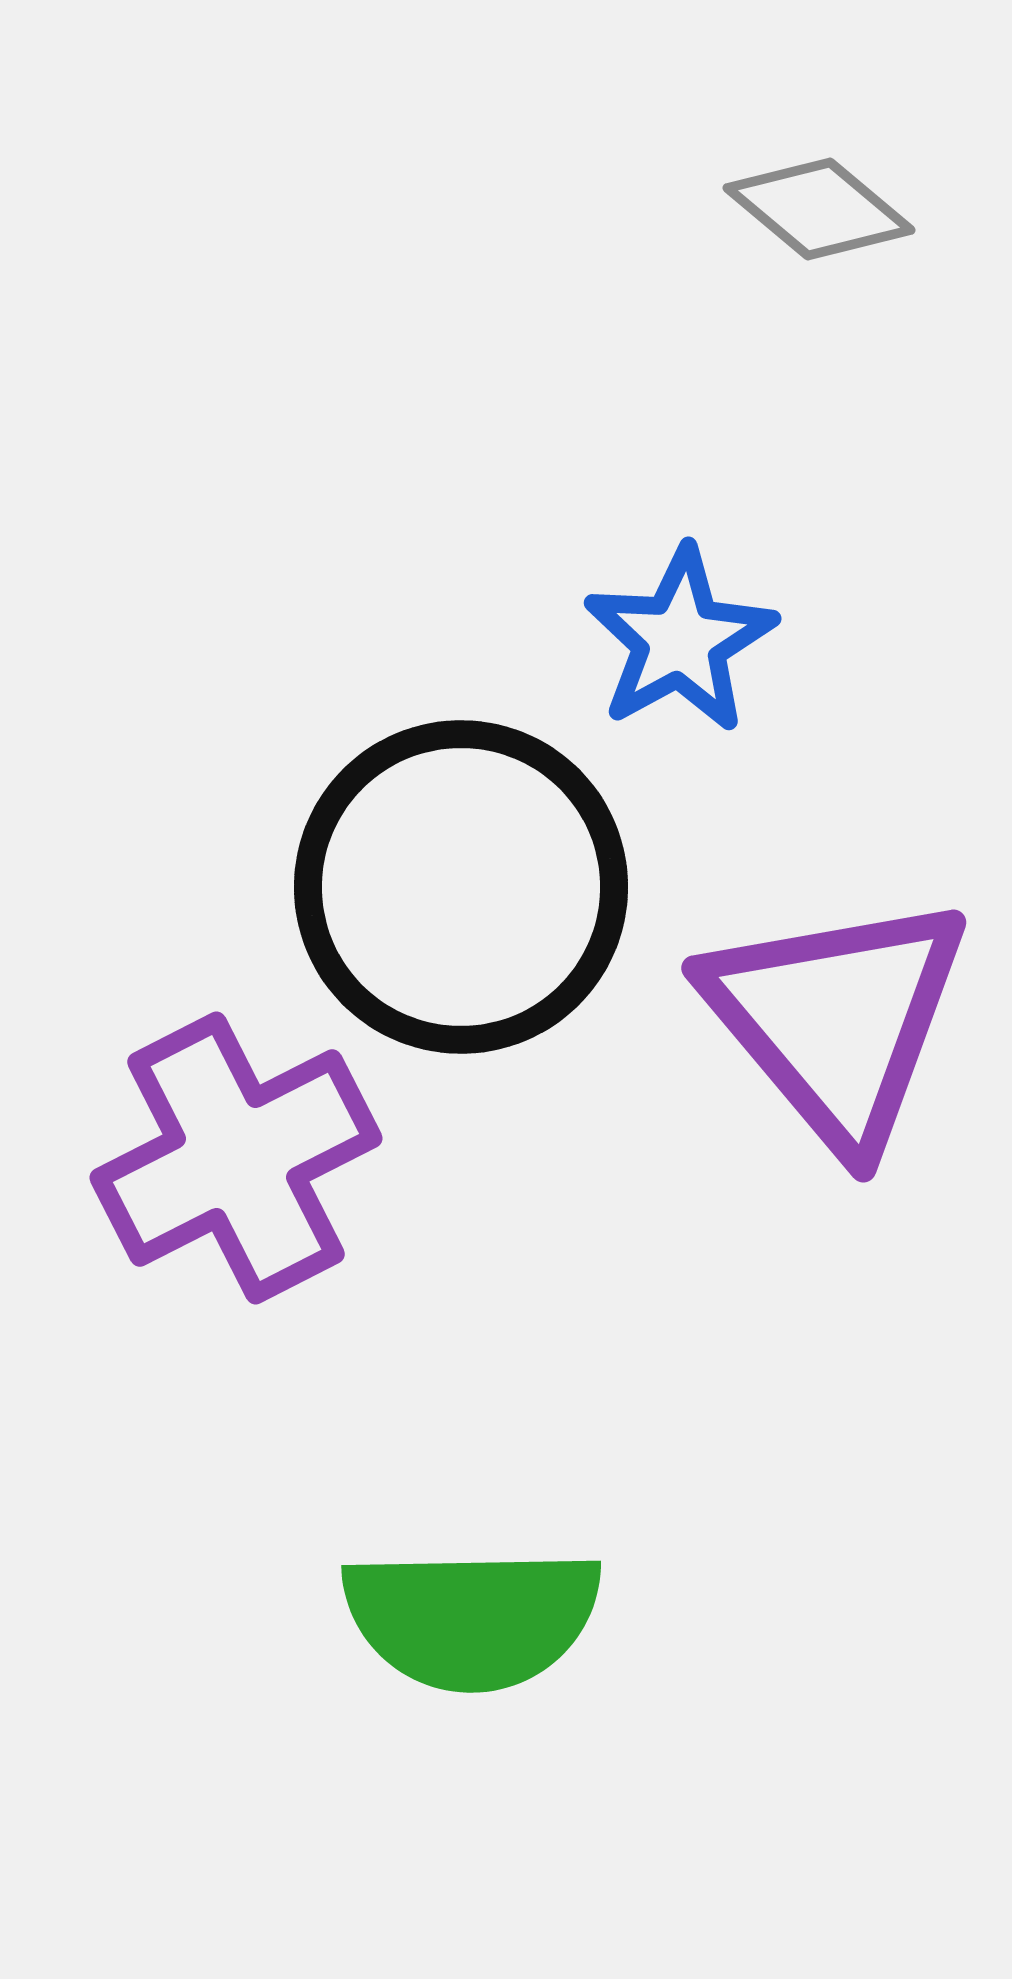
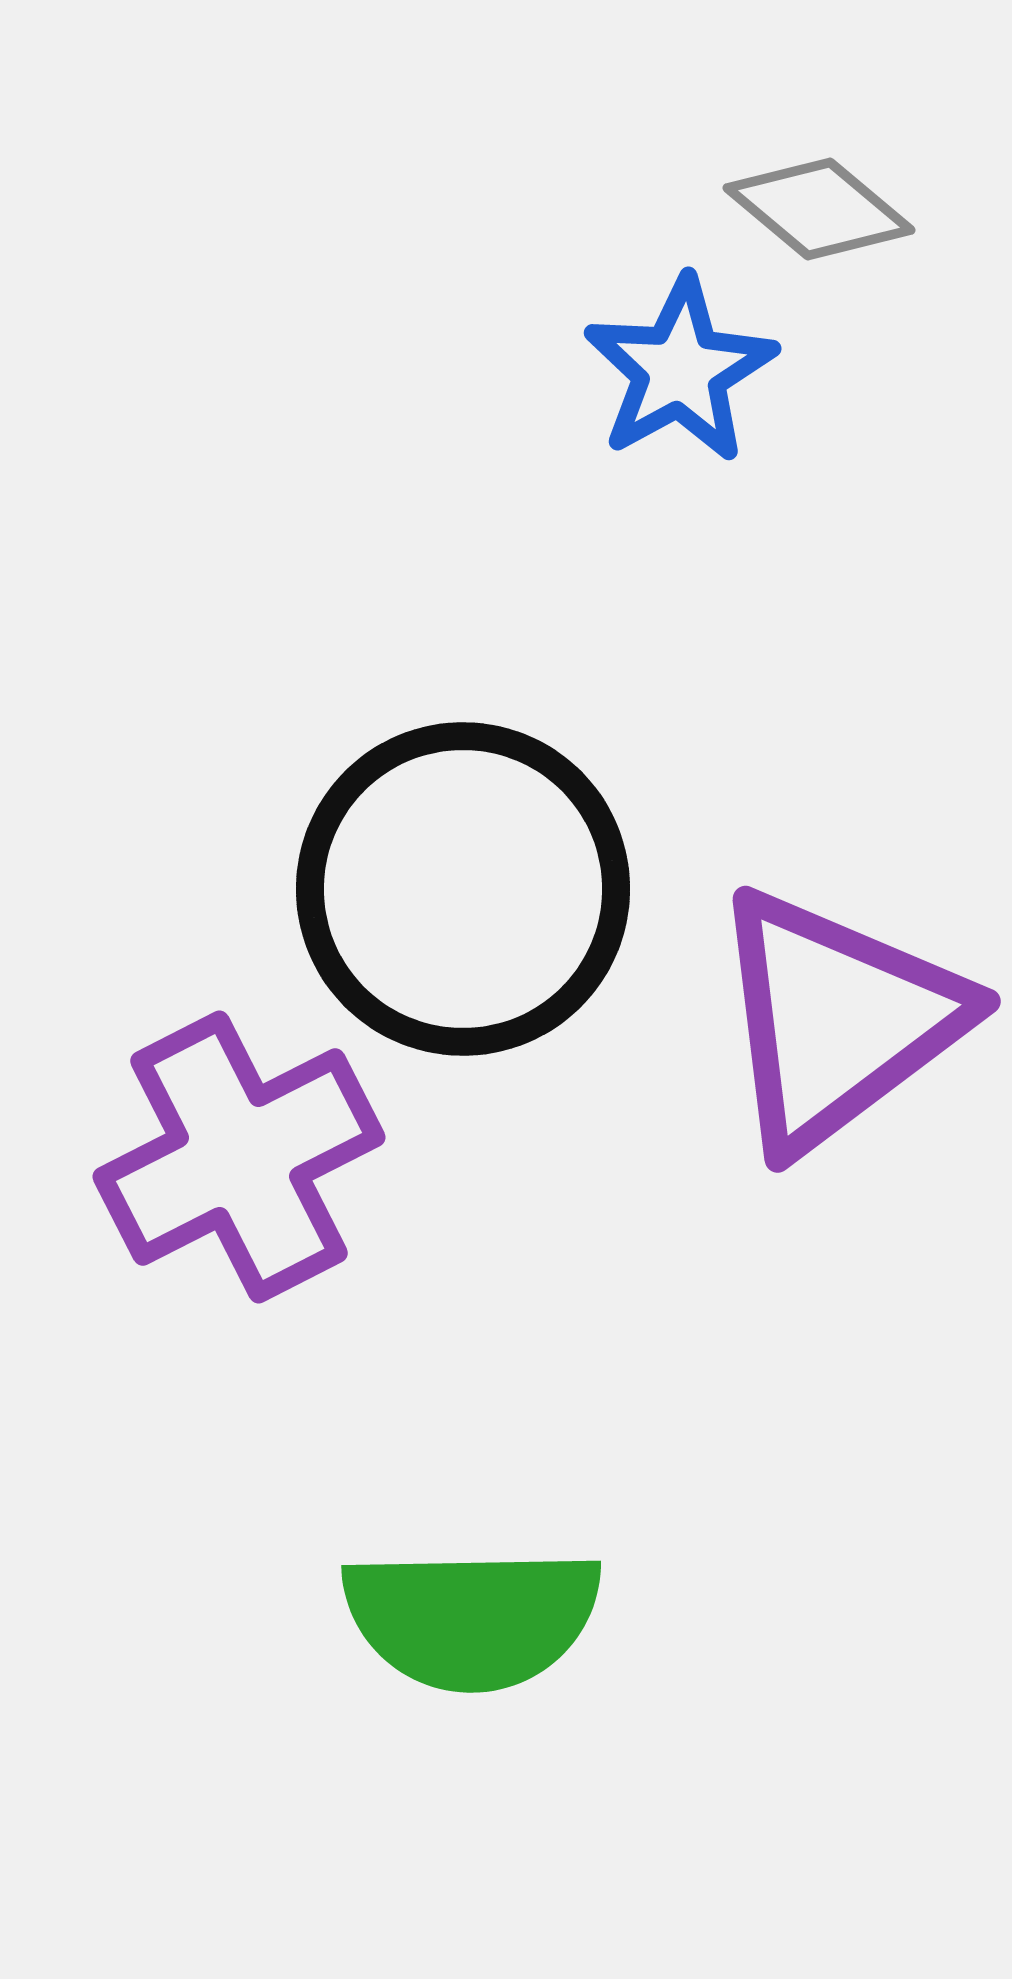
blue star: moved 270 px up
black circle: moved 2 px right, 2 px down
purple triangle: rotated 33 degrees clockwise
purple cross: moved 3 px right, 1 px up
